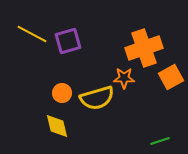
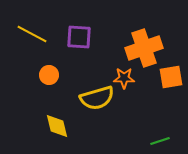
purple square: moved 11 px right, 4 px up; rotated 20 degrees clockwise
orange square: rotated 20 degrees clockwise
orange circle: moved 13 px left, 18 px up
